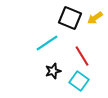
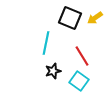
cyan line: moved 1 px left; rotated 45 degrees counterclockwise
